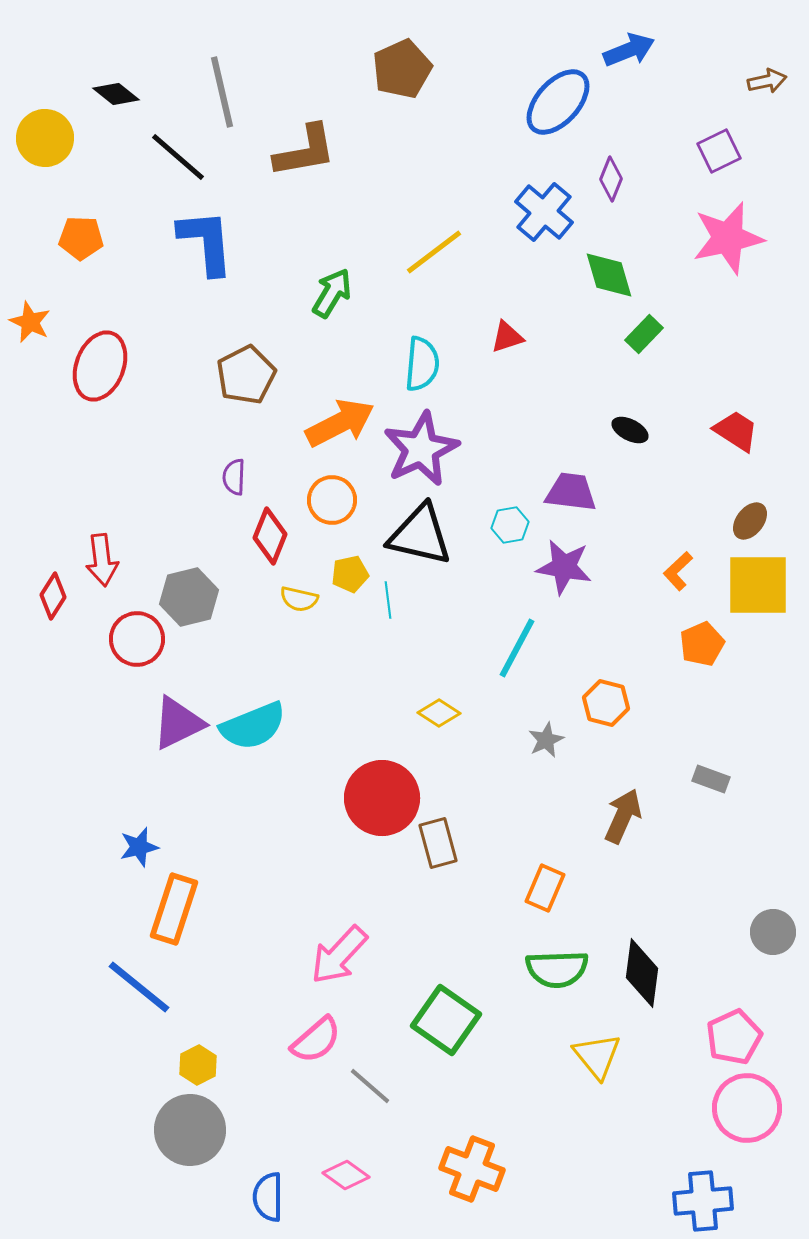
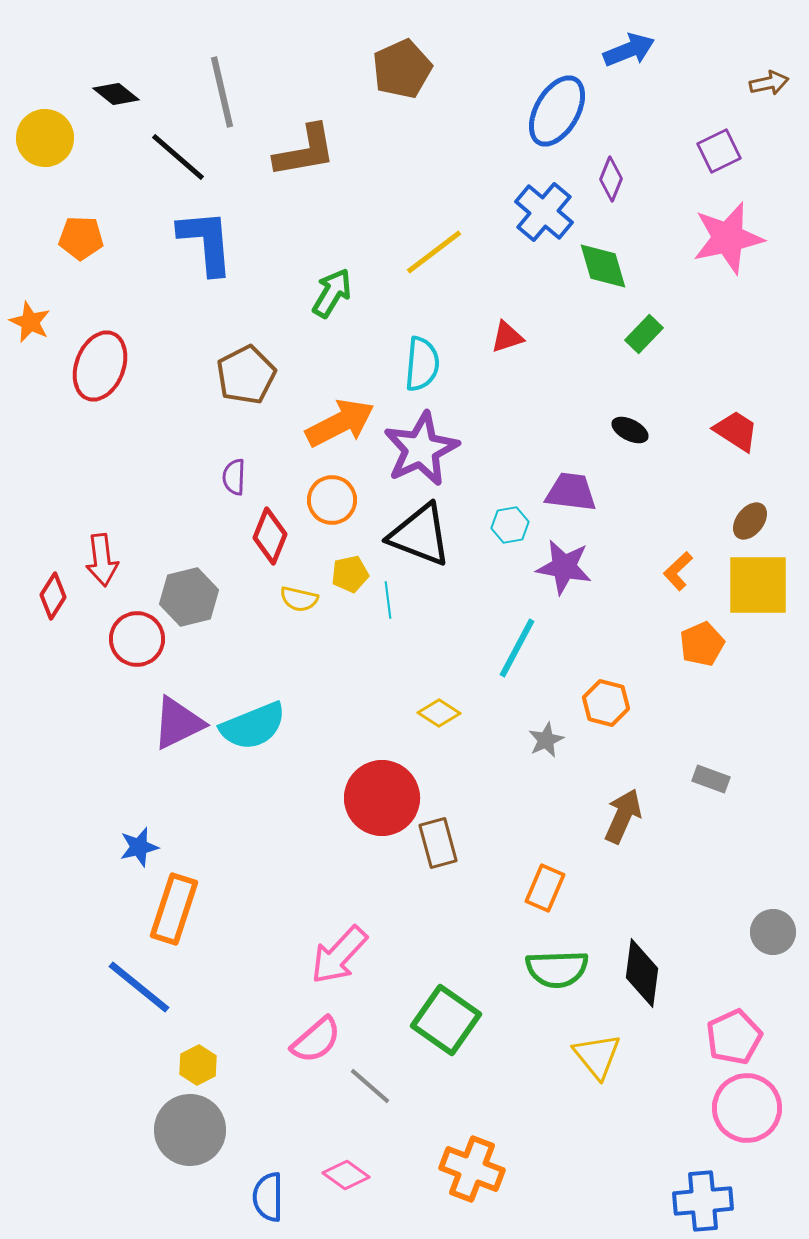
brown arrow at (767, 81): moved 2 px right, 2 px down
blue ellipse at (558, 102): moved 1 px left, 9 px down; rotated 12 degrees counterclockwise
green diamond at (609, 275): moved 6 px left, 9 px up
black triangle at (420, 535): rotated 8 degrees clockwise
